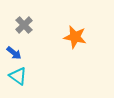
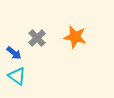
gray cross: moved 13 px right, 13 px down
cyan triangle: moved 1 px left
